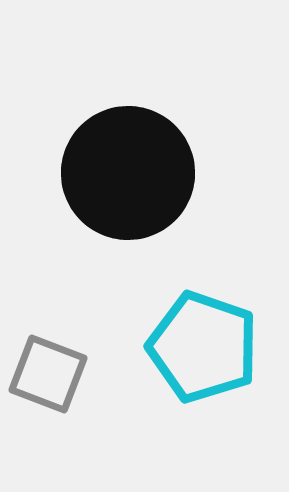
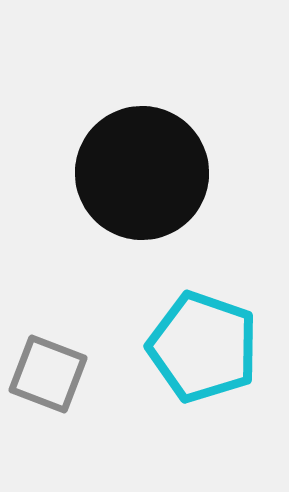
black circle: moved 14 px right
